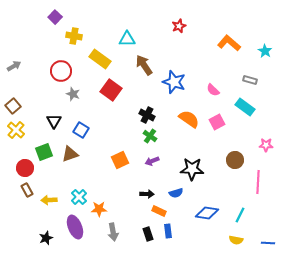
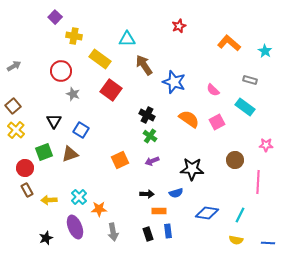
orange rectangle at (159, 211): rotated 24 degrees counterclockwise
